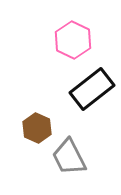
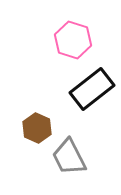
pink hexagon: rotated 9 degrees counterclockwise
